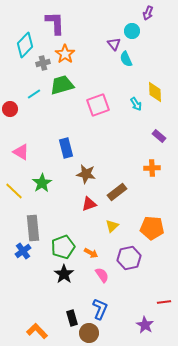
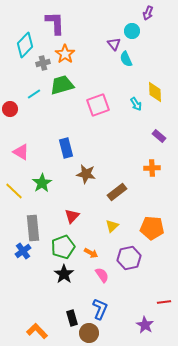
red triangle: moved 17 px left, 12 px down; rotated 28 degrees counterclockwise
